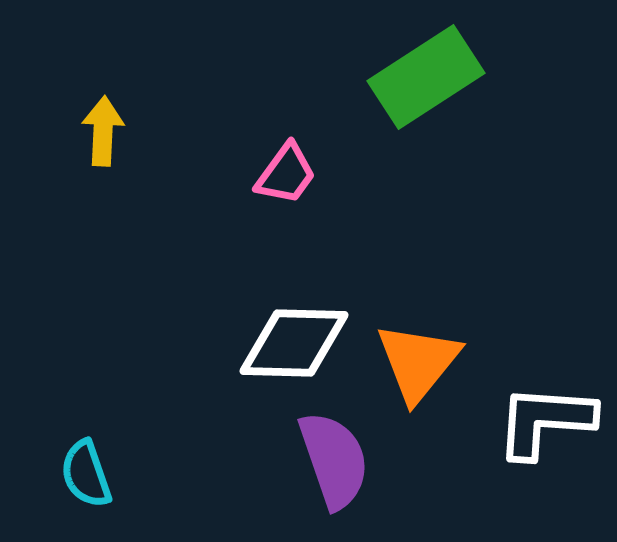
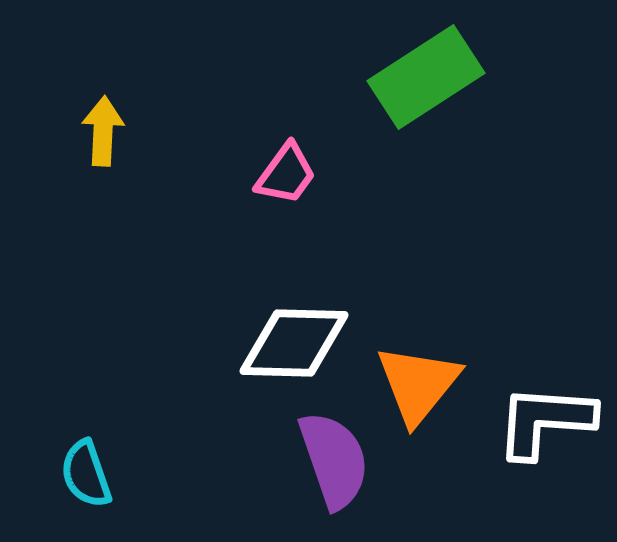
orange triangle: moved 22 px down
